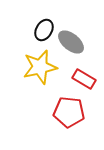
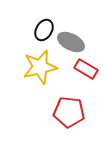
gray ellipse: rotated 12 degrees counterclockwise
red rectangle: moved 2 px right, 10 px up
